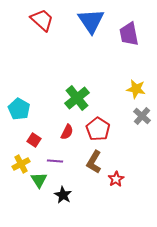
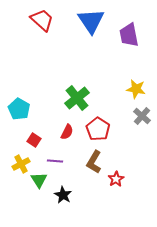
purple trapezoid: moved 1 px down
